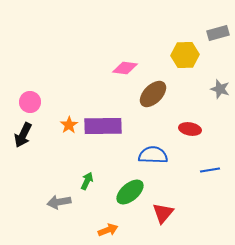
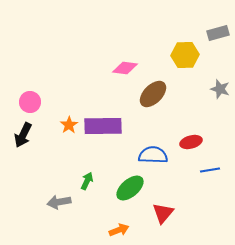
red ellipse: moved 1 px right, 13 px down; rotated 25 degrees counterclockwise
green ellipse: moved 4 px up
orange arrow: moved 11 px right
